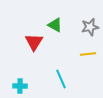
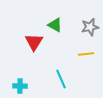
yellow line: moved 2 px left
